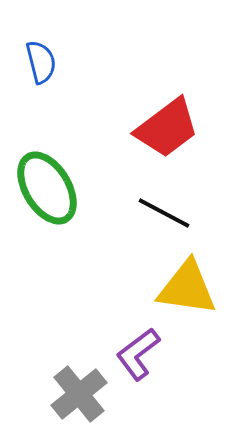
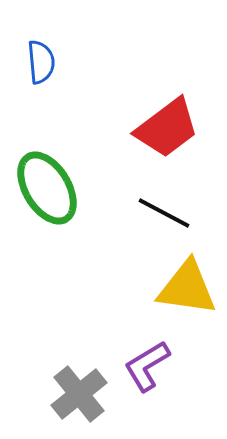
blue semicircle: rotated 9 degrees clockwise
purple L-shape: moved 9 px right, 12 px down; rotated 6 degrees clockwise
